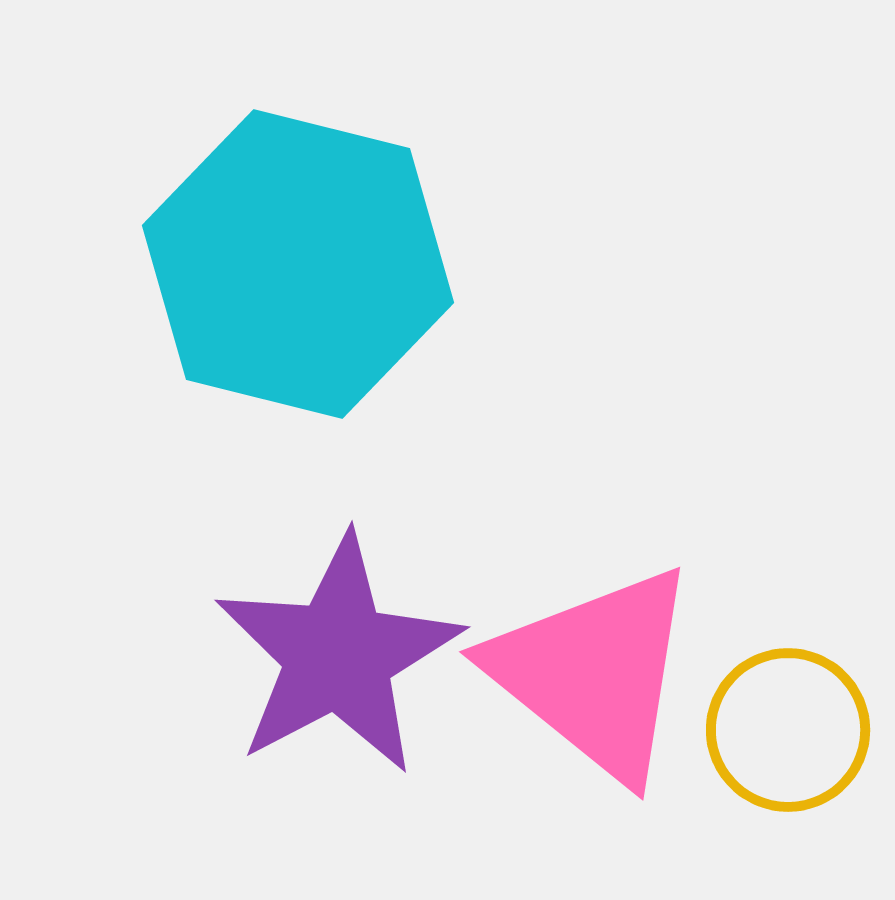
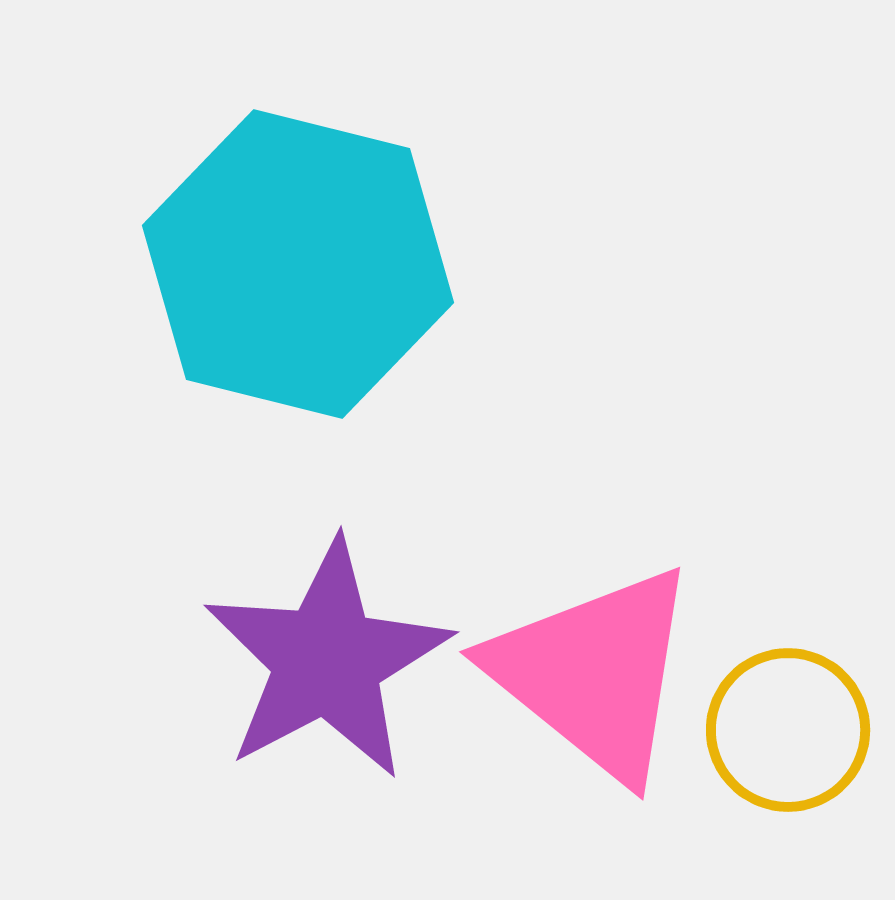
purple star: moved 11 px left, 5 px down
